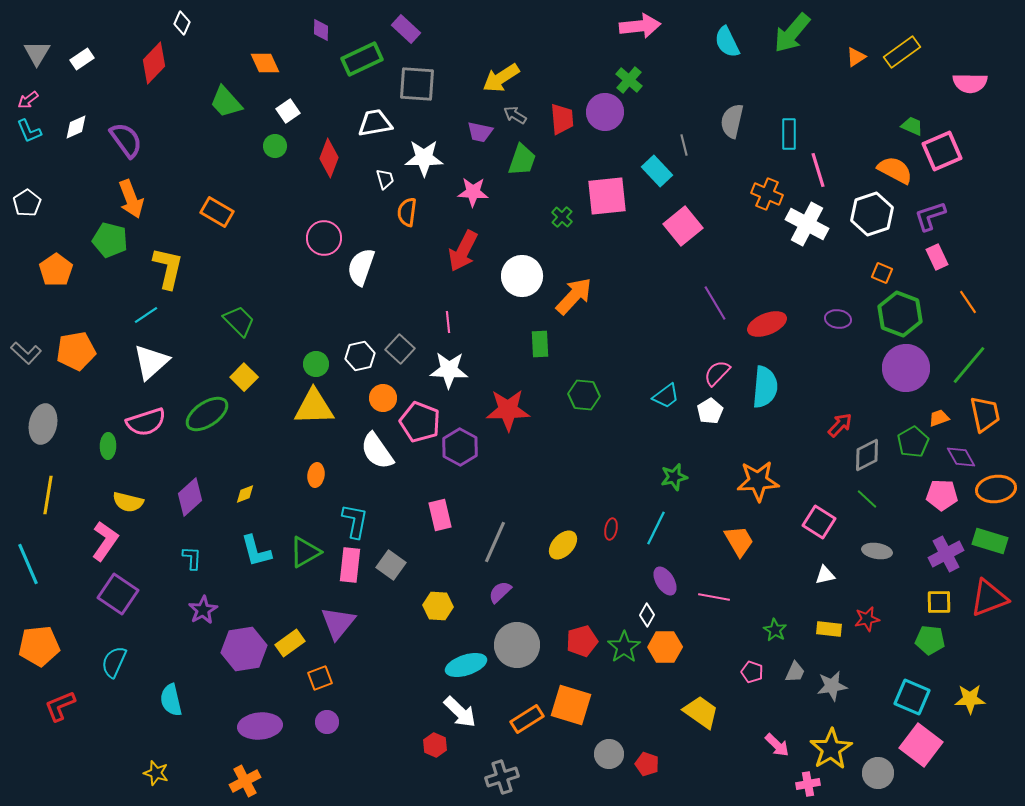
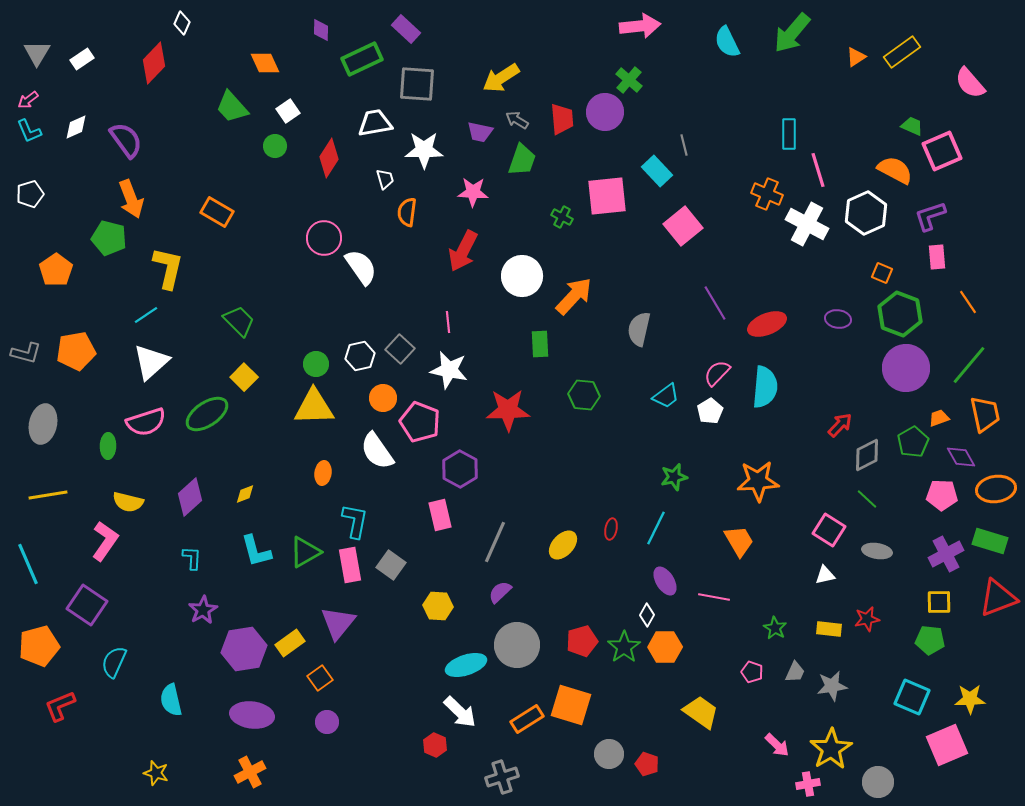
pink semicircle at (970, 83): rotated 48 degrees clockwise
green trapezoid at (226, 102): moved 6 px right, 5 px down
gray arrow at (515, 115): moved 2 px right, 5 px down
gray semicircle at (732, 121): moved 93 px left, 208 px down
red diamond at (329, 158): rotated 12 degrees clockwise
white star at (424, 158): moved 8 px up
white pentagon at (27, 203): moved 3 px right, 9 px up; rotated 16 degrees clockwise
white hexagon at (872, 214): moved 6 px left, 1 px up; rotated 6 degrees counterclockwise
green cross at (562, 217): rotated 15 degrees counterclockwise
green pentagon at (110, 240): moved 1 px left, 2 px up
pink rectangle at (937, 257): rotated 20 degrees clockwise
white semicircle at (361, 267): rotated 126 degrees clockwise
gray L-shape at (26, 353): rotated 28 degrees counterclockwise
white star at (449, 370): rotated 9 degrees clockwise
purple hexagon at (460, 447): moved 22 px down
orange ellipse at (316, 475): moved 7 px right, 2 px up
yellow line at (48, 495): rotated 72 degrees clockwise
pink square at (819, 522): moved 10 px right, 8 px down
pink rectangle at (350, 565): rotated 16 degrees counterclockwise
purple square at (118, 594): moved 31 px left, 11 px down
red triangle at (989, 598): moved 9 px right
green star at (775, 630): moved 2 px up
orange pentagon at (39, 646): rotated 9 degrees counterclockwise
orange square at (320, 678): rotated 15 degrees counterclockwise
purple ellipse at (260, 726): moved 8 px left, 11 px up; rotated 12 degrees clockwise
pink square at (921, 745): moved 26 px right; rotated 30 degrees clockwise
gray circle at (878, 773): moved 9 px down
orange cross at (245, 781): moved 5 px right, 9 px up
